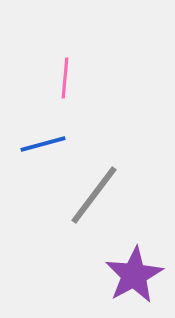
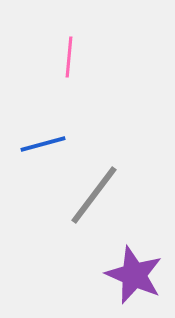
pink line: moved 4 px right, 21 px up
purple star: rotated 20 degrees counterclockwise
